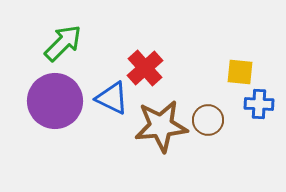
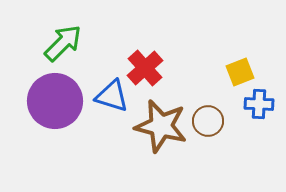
yellow square: rotated 28 degrees counterclockwise
blue triangle: moved 2 px up; rotated 9 degrees counterclockwise
brown circle: moved 1 px down
brown star: rotated 20 degrees clockwise
